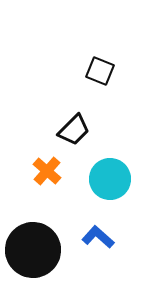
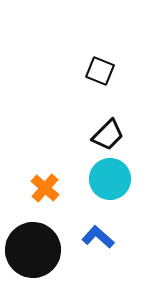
black trapezoid: moved 34 px right, 5 px down
orange cross: moved 2 px left, 17 px down
